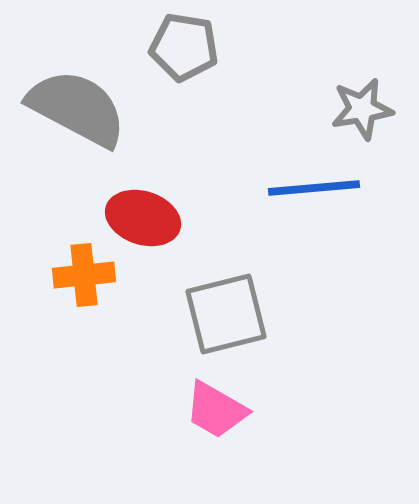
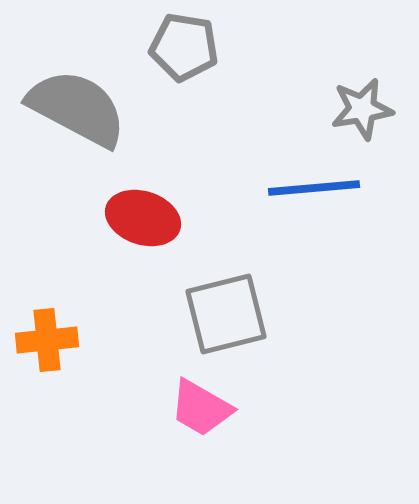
orange cross: moved 37 px left, 65 px down
pink trapezoid: moved 15 px left, 2 px up
